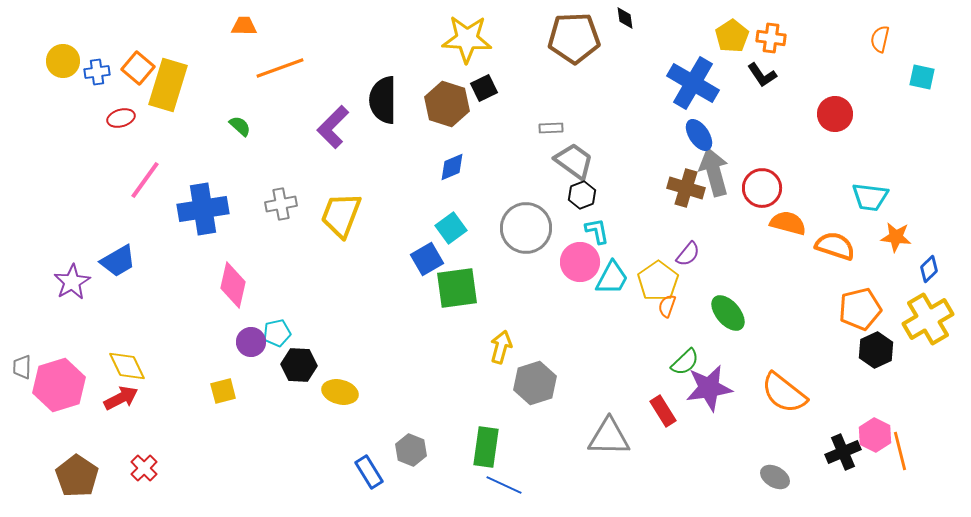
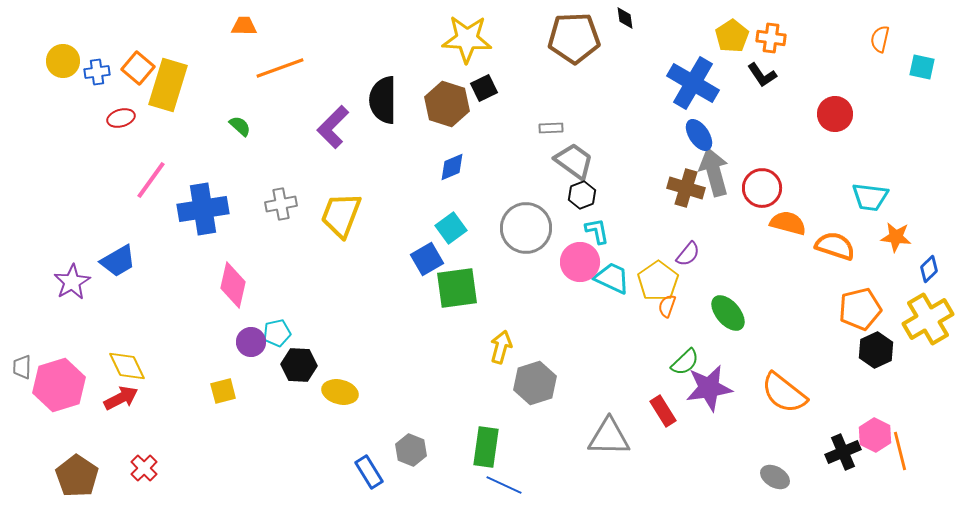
cyan square at (922, 77): moved 10 px up
pink line at (145, 180): moved 6 px right
cyan trapezoid at (612, 278): rotated 93 degrees counterclockwise
